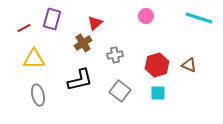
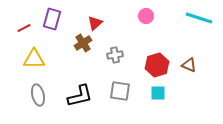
black L-shape: moved 16 px down
gray square: rotated 30 degrees counterclockwise
